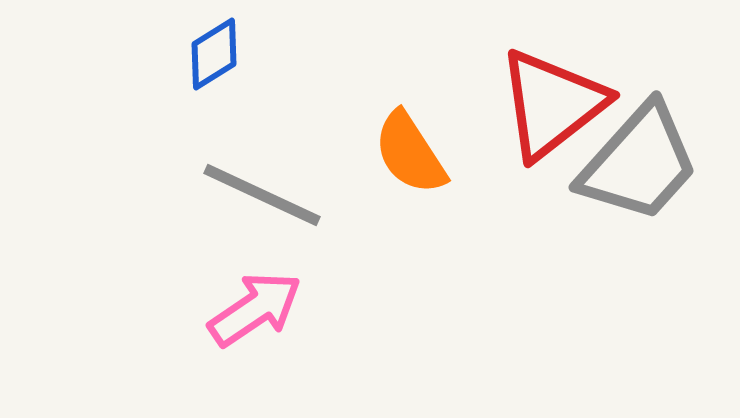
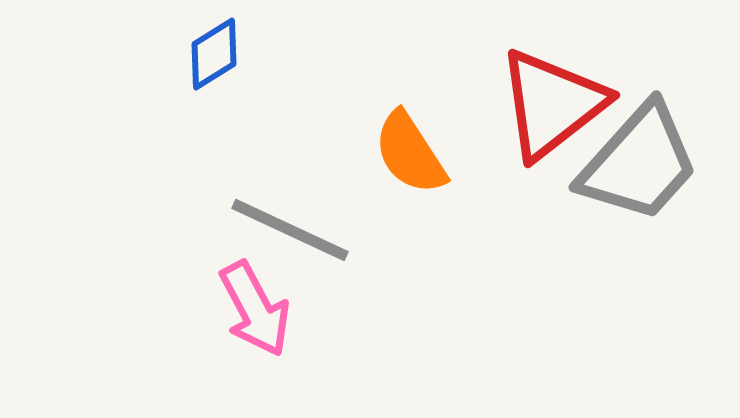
gray line: moved 28 px right, 35 px down
pink arrow: rotated 96 degrees clockwise
